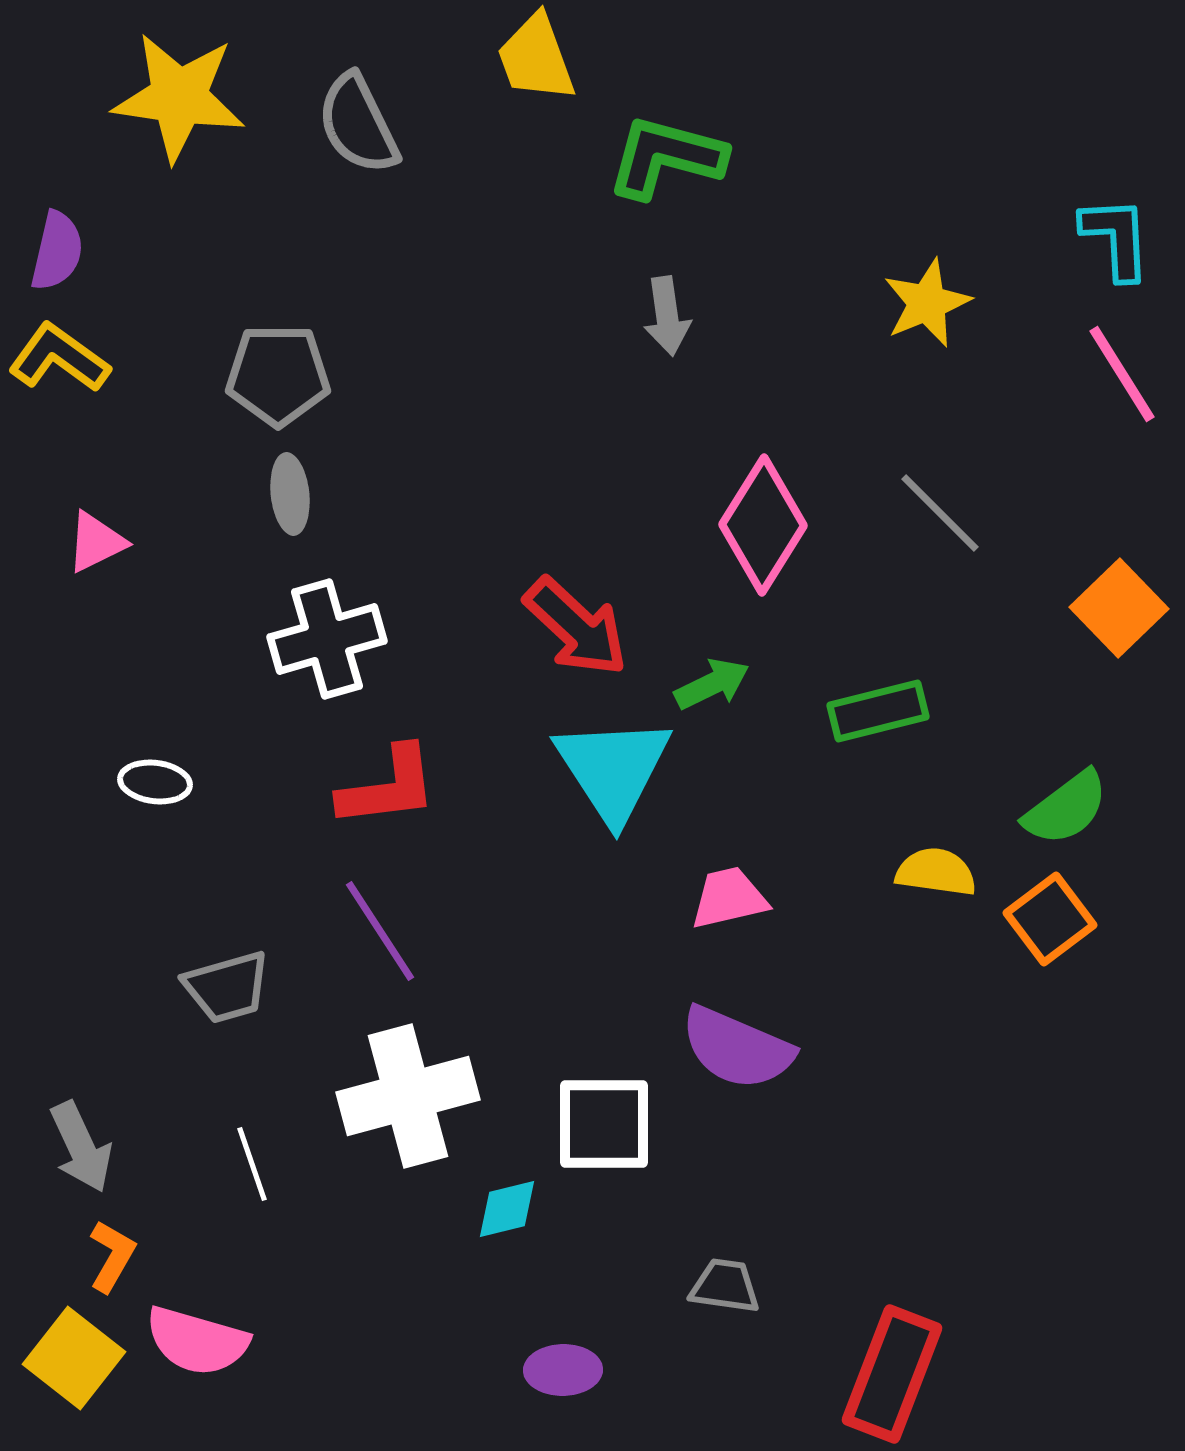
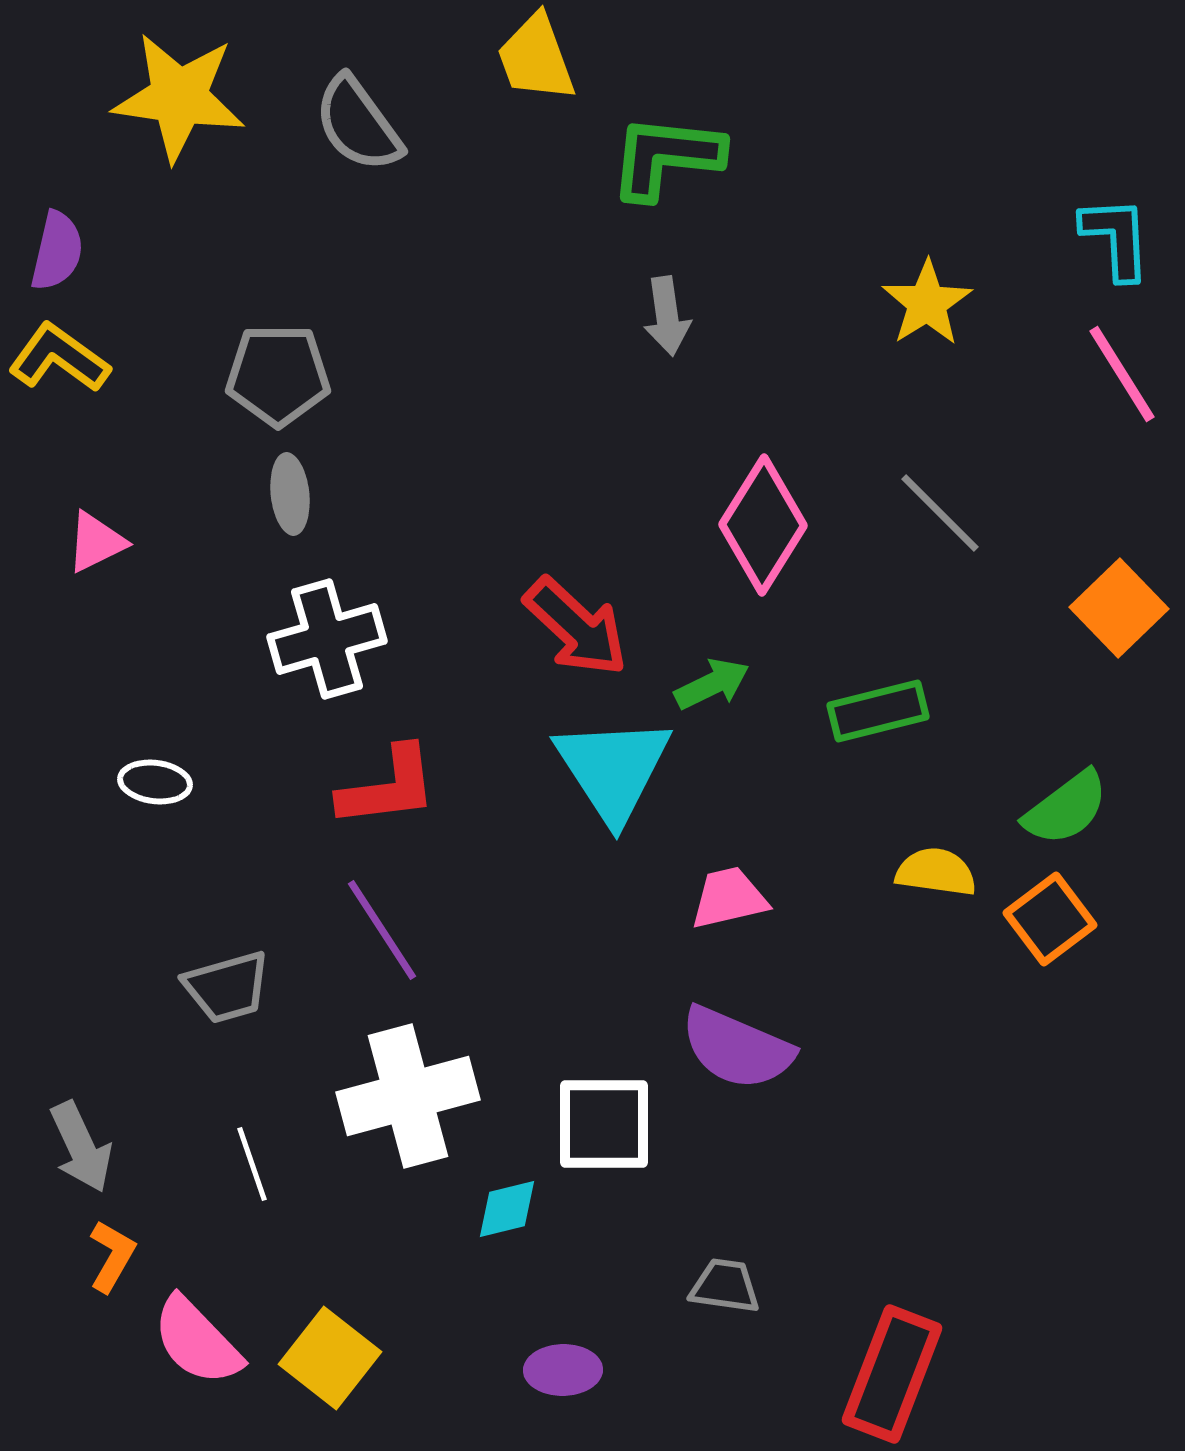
gray semicircle at (358, 124): rotated 10 degrees counterclockwise
green L-shape at (666, 157): rotated 9 degrees counterclockwise
yellow star at (927, 303): rotated 10 degrees counterclockwise
purple line at (380, 931): moved 2 px right, 1 px up
pink semicircle at (197, 1341): rotated 30 degrees clockwise
yellow square at (74, 1358): moved 256 px right
